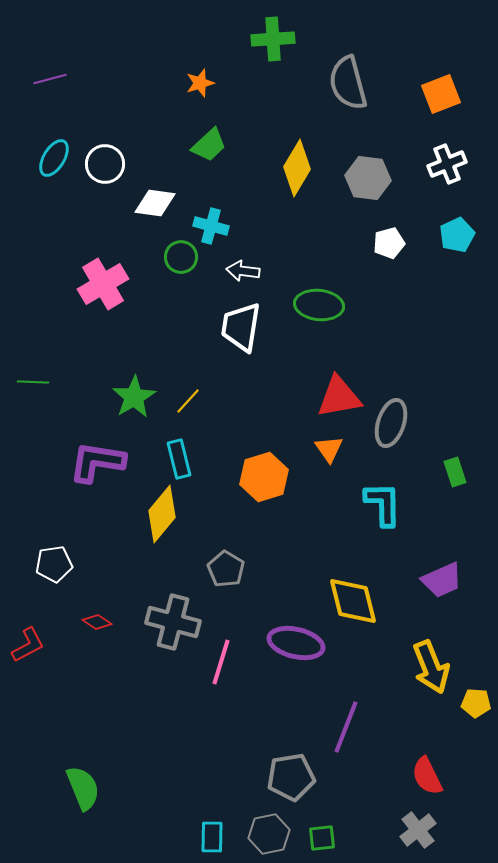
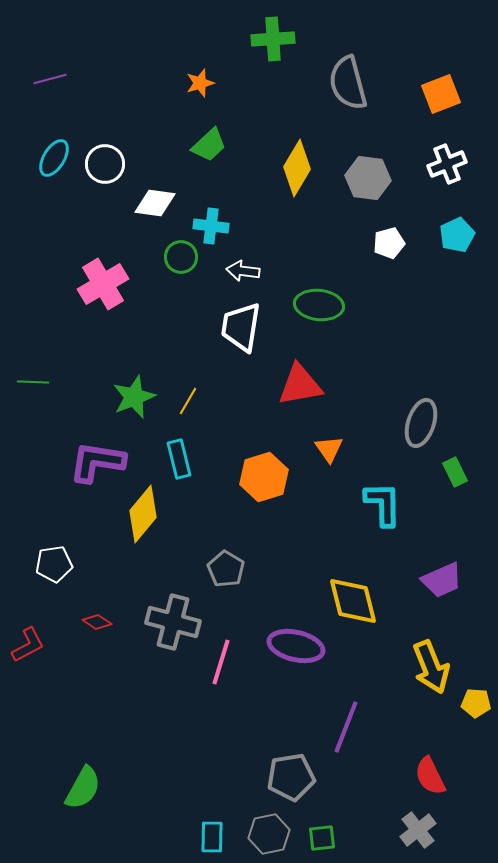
cyan cross at (211, 226): rotated 8 degrees counterclockwise
green star at (134, 397): rotated 9 degrees clockwise
red triangle at (339, 397): moved 39 px left, 12 px up
yellow line at (188, 401): rotated 12 degrees counterclockwise
gray ellipse at (391, 423): moved 30 px right
green rectangle at (455, 472): rotated 8 degrees counterclockwise
yellow diamond at (162, 514): moved 19 px left
purple ellipse at (296, 643): moved 3 px down
red semicircle at (427, 776): moved 3 px right
green semicircle at (83, 788): rotated 51 degrees clockwise
